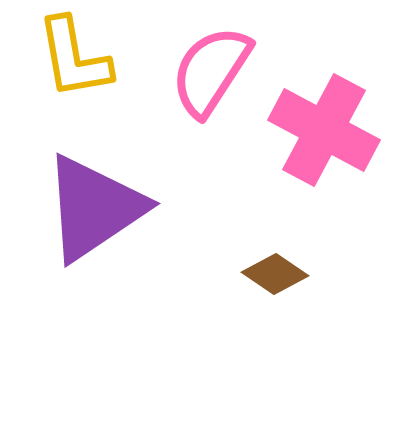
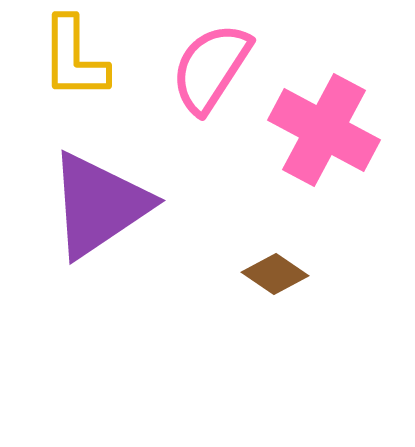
yellow L-shape: rotated 10 degrees clockwise
pink semicircle: moved 3 px up
purple triangle: moved 5 px right, 3 px up
